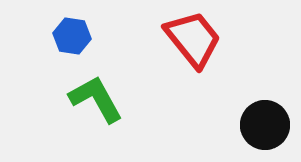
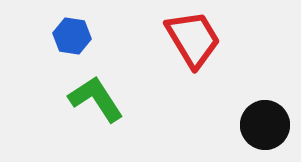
red trapezoid: rotated 8 degrees clockwise
green L-shape: rotated 4 degrees counterclockwise
